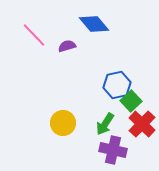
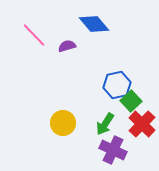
purple cross: rotated 12 degrees clockwise
